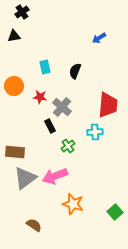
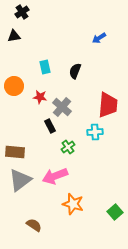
green cross: moved 1 px down
gray triangle: moved 5 px left, 2 px down
